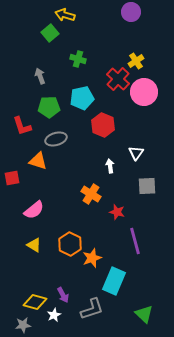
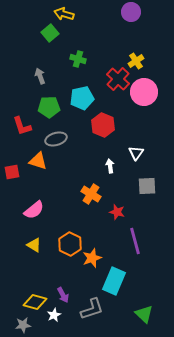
yellow arrow: moved 1 px left, 1 px up
red square: moved 6 px up
